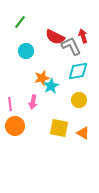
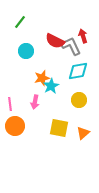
red semicircle: moved 4 px down
pink arrow: moved 2 px right
orange triangle: rotated 48 degrees clockwise
